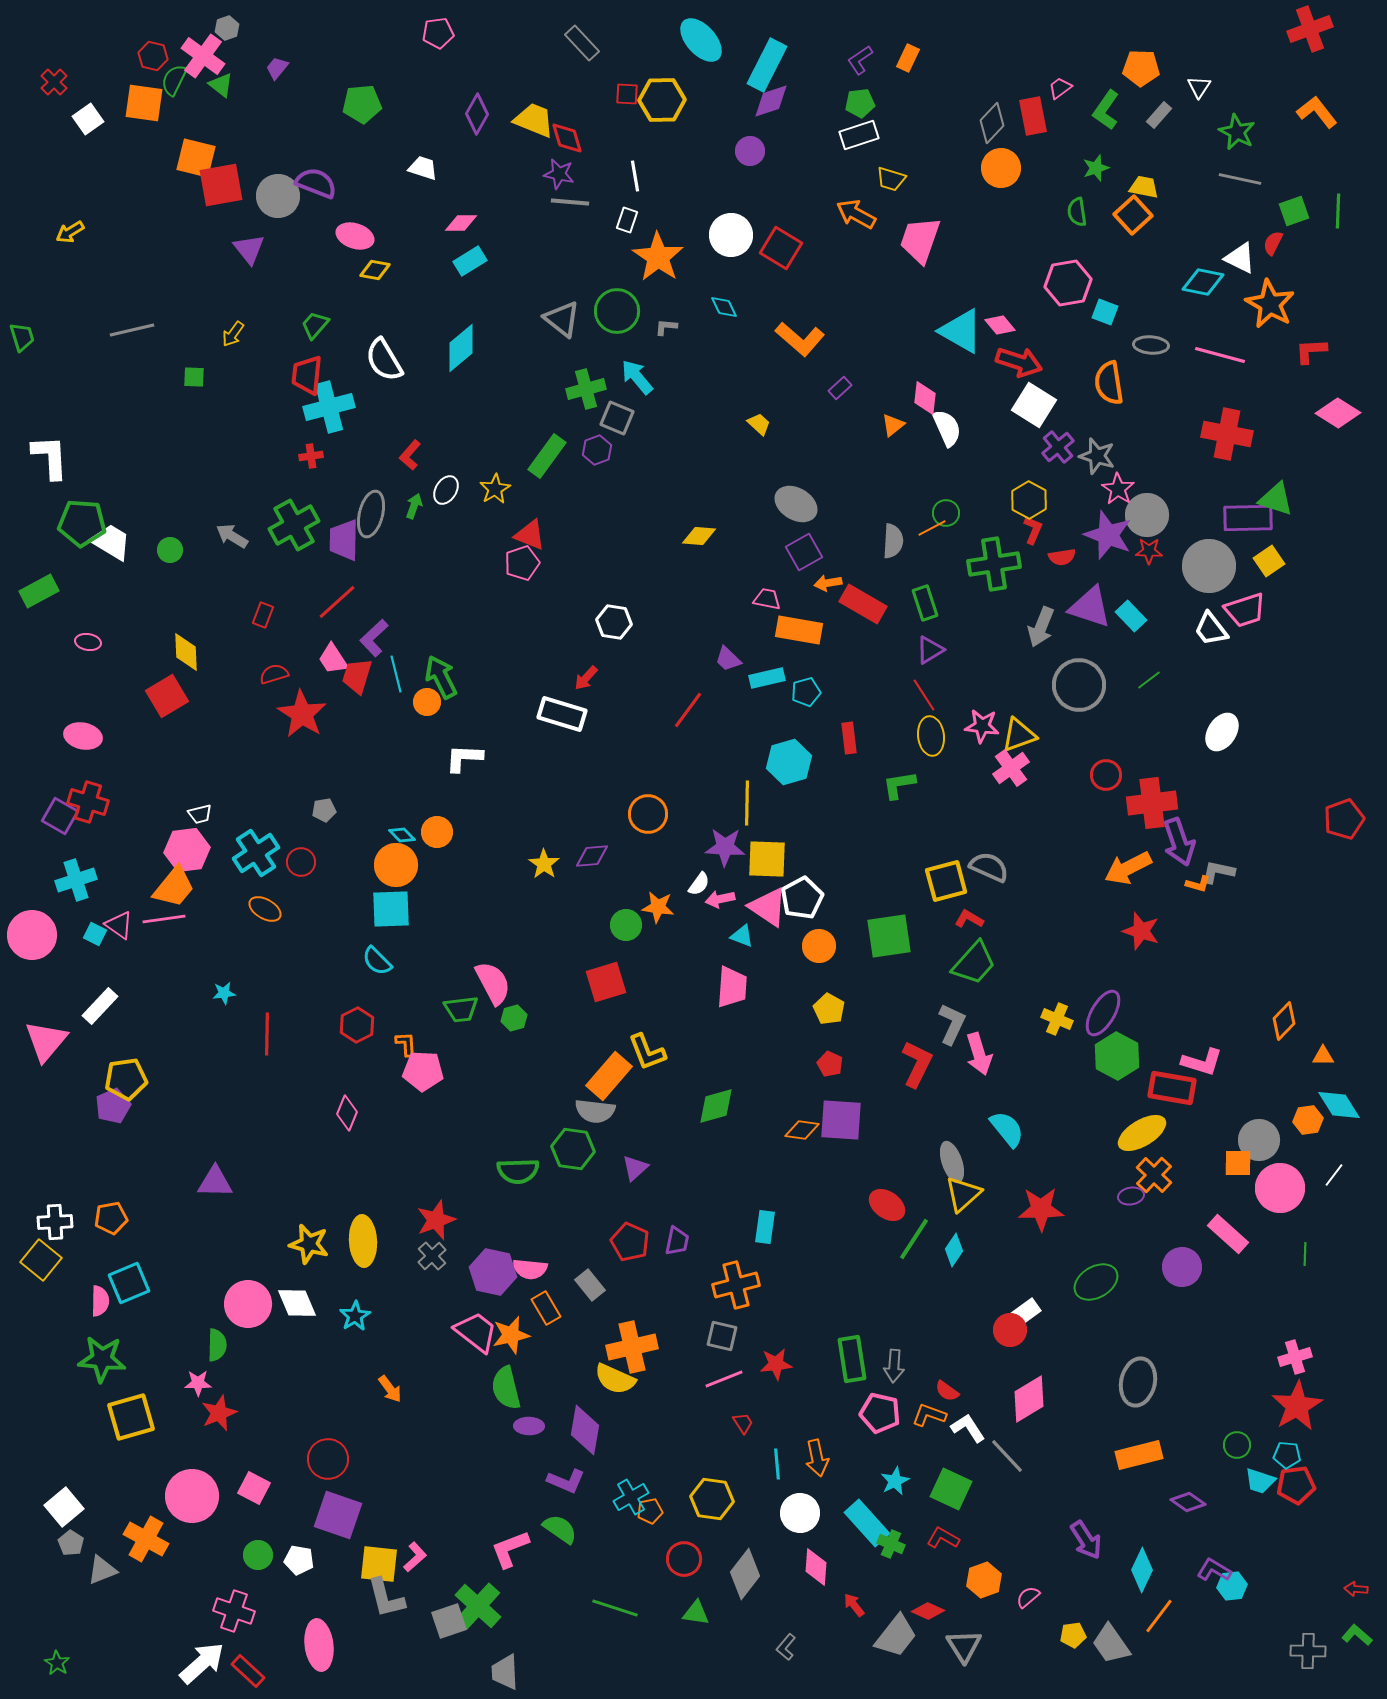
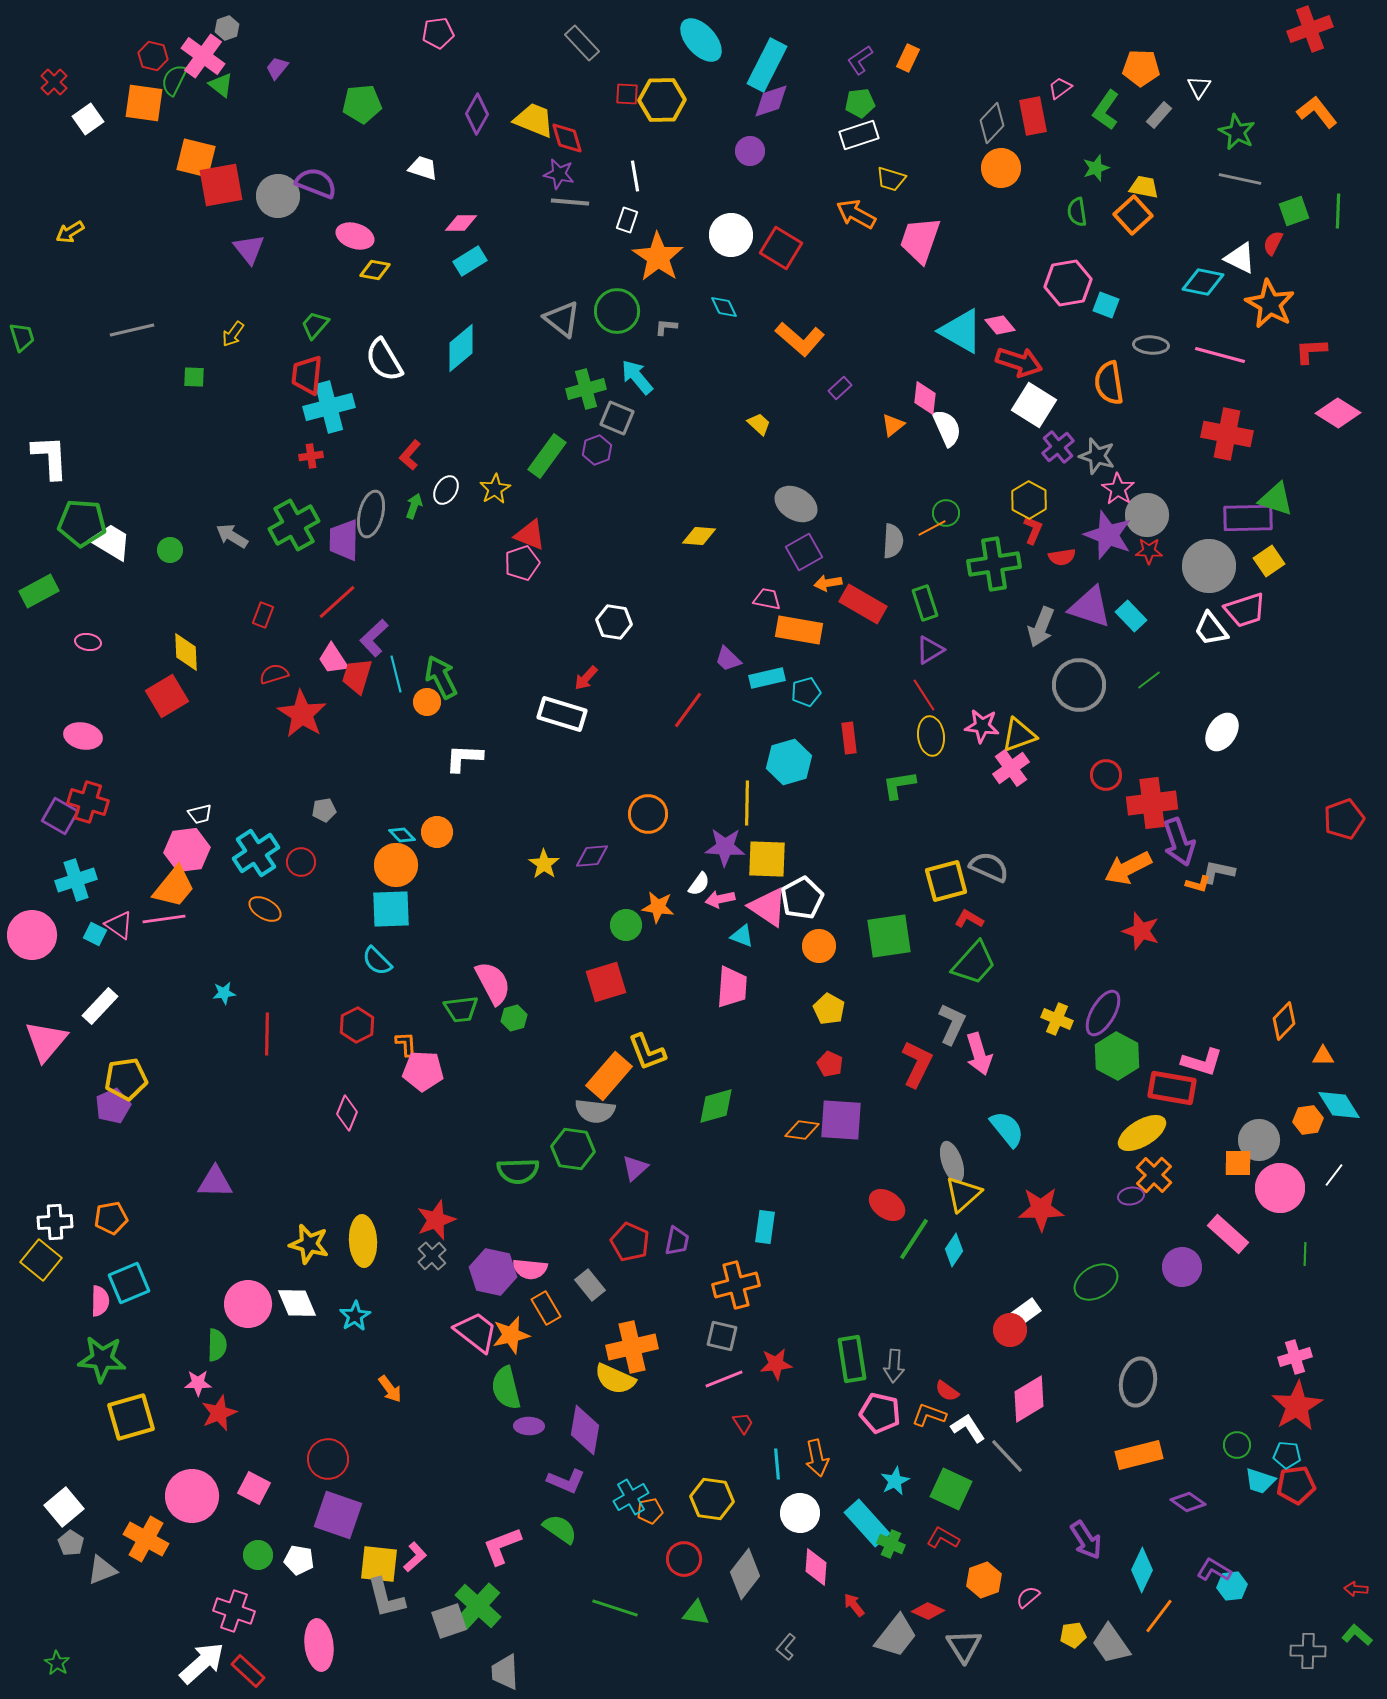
cyan square at (1105, 312): moved 1 px right, 7 px up
pink L-shape at (510, 1549): moved 8 px left, 3 px up
